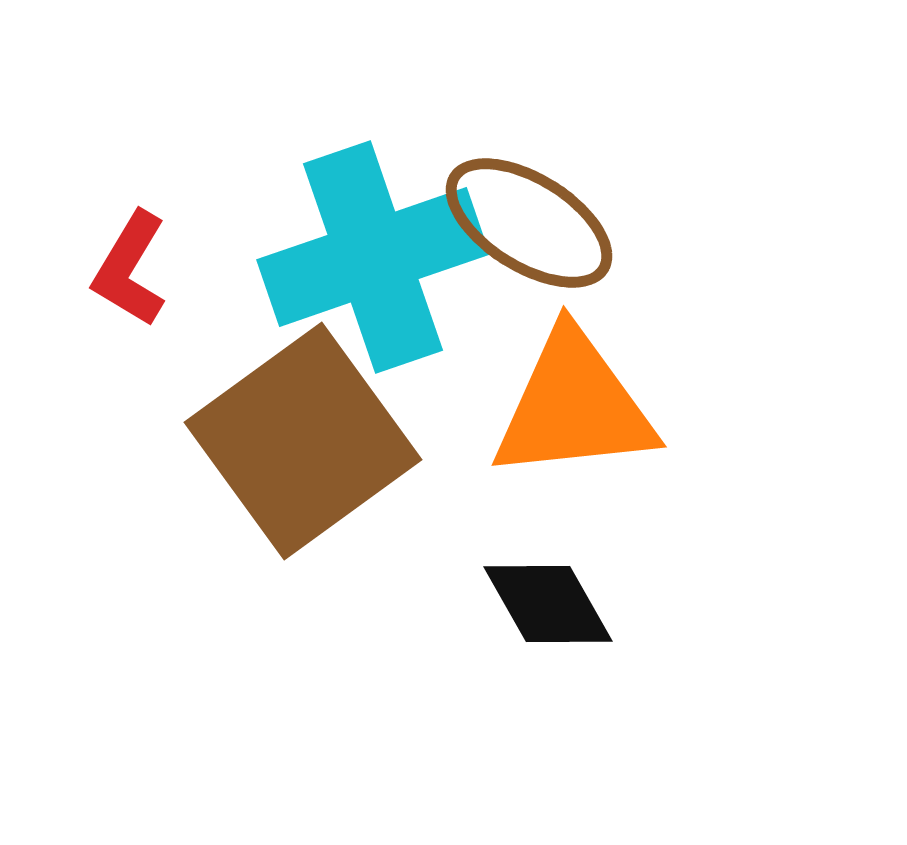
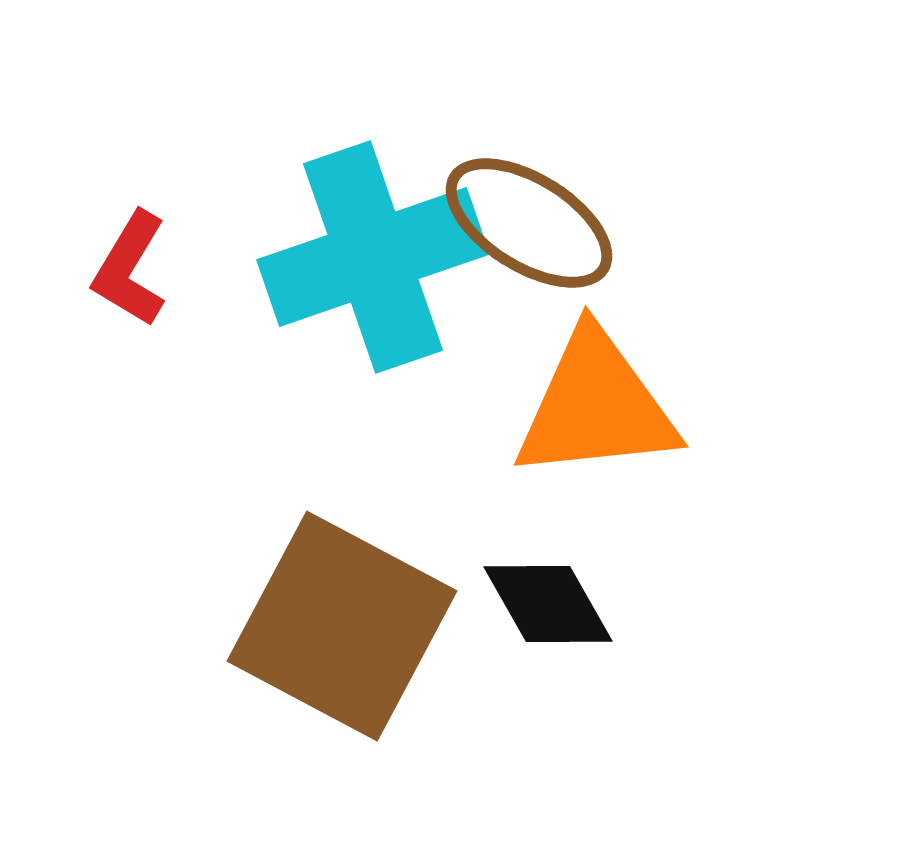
orange triangle: moved 22 px right
brown square: moved 39 px right, 185 px down; rotated 26 degrees counterclockwise
